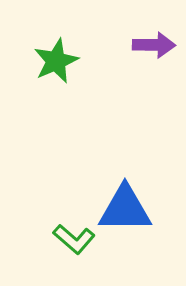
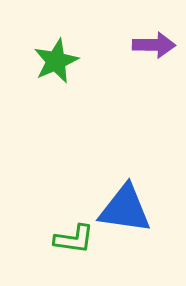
blue triangle: rotated 8 degrees clockwise
green L-shape: rotated 33 degrees counterclockwise
